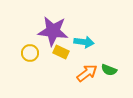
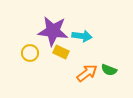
cyan arrow: moved 2 px left, 6 px up
